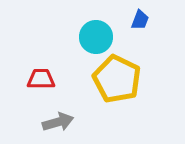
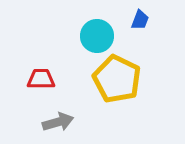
cyan circle: moved 1 px right, 1 px up
